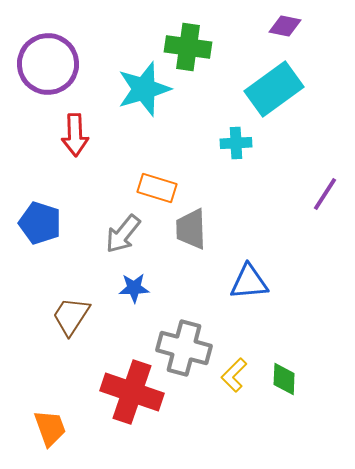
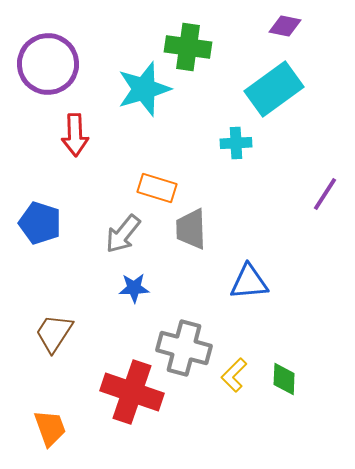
brown trapezoid: moved 17 px left, 17 px down
